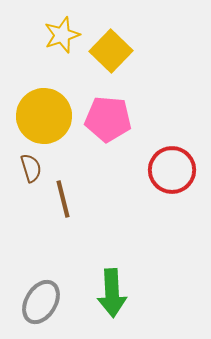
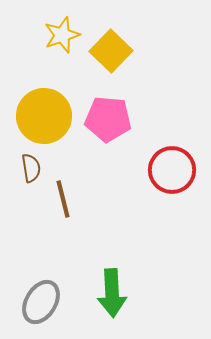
brown semicircle: rotated 8 degrees clockwise
